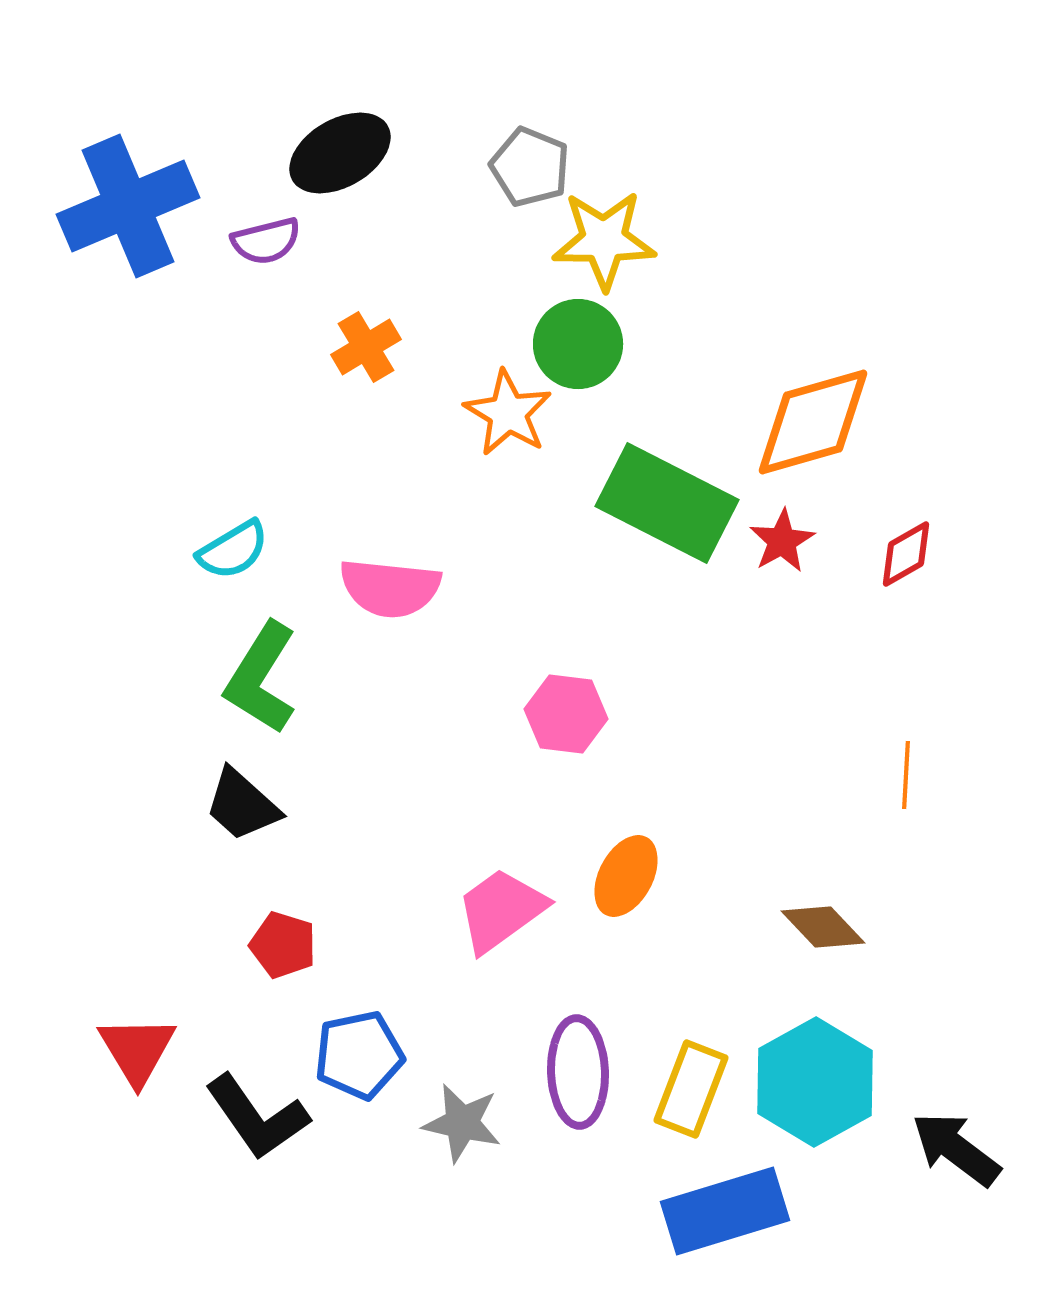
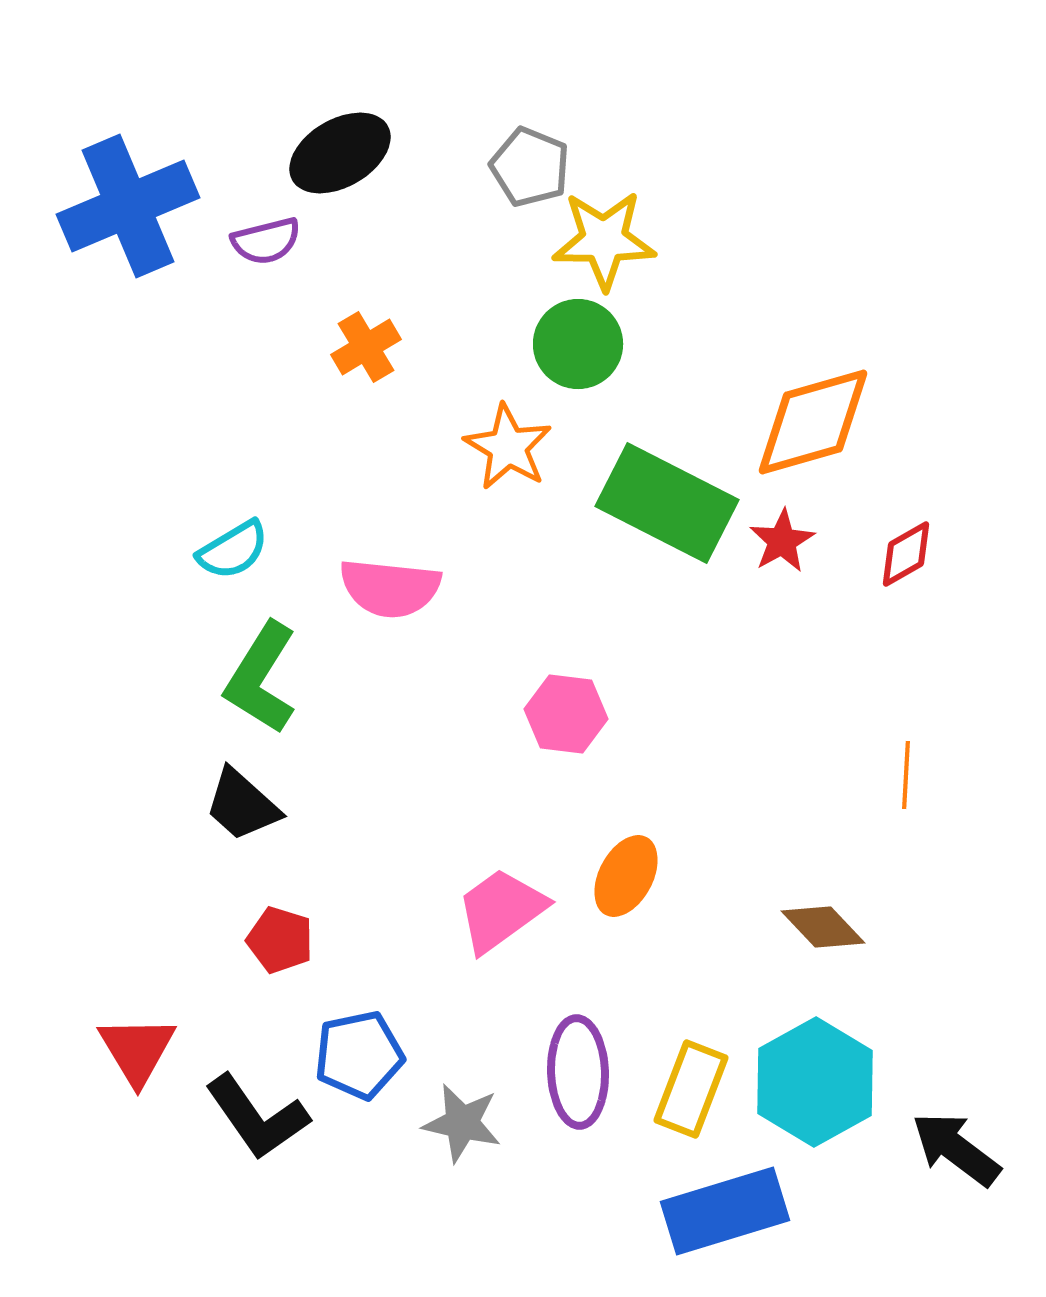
orange star: moved 34 px down
red pentagon: moved 3 px left, 5 px up
